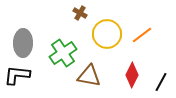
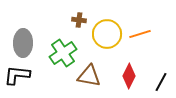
brown cross: moved 1 px left, 7 px down; rotated 24 degrees counterclockwise
orange line: moved 2 px left, 1 px up; rotated 20 degrees clockwise
red diamond: moved 3 px left, 1 px down
